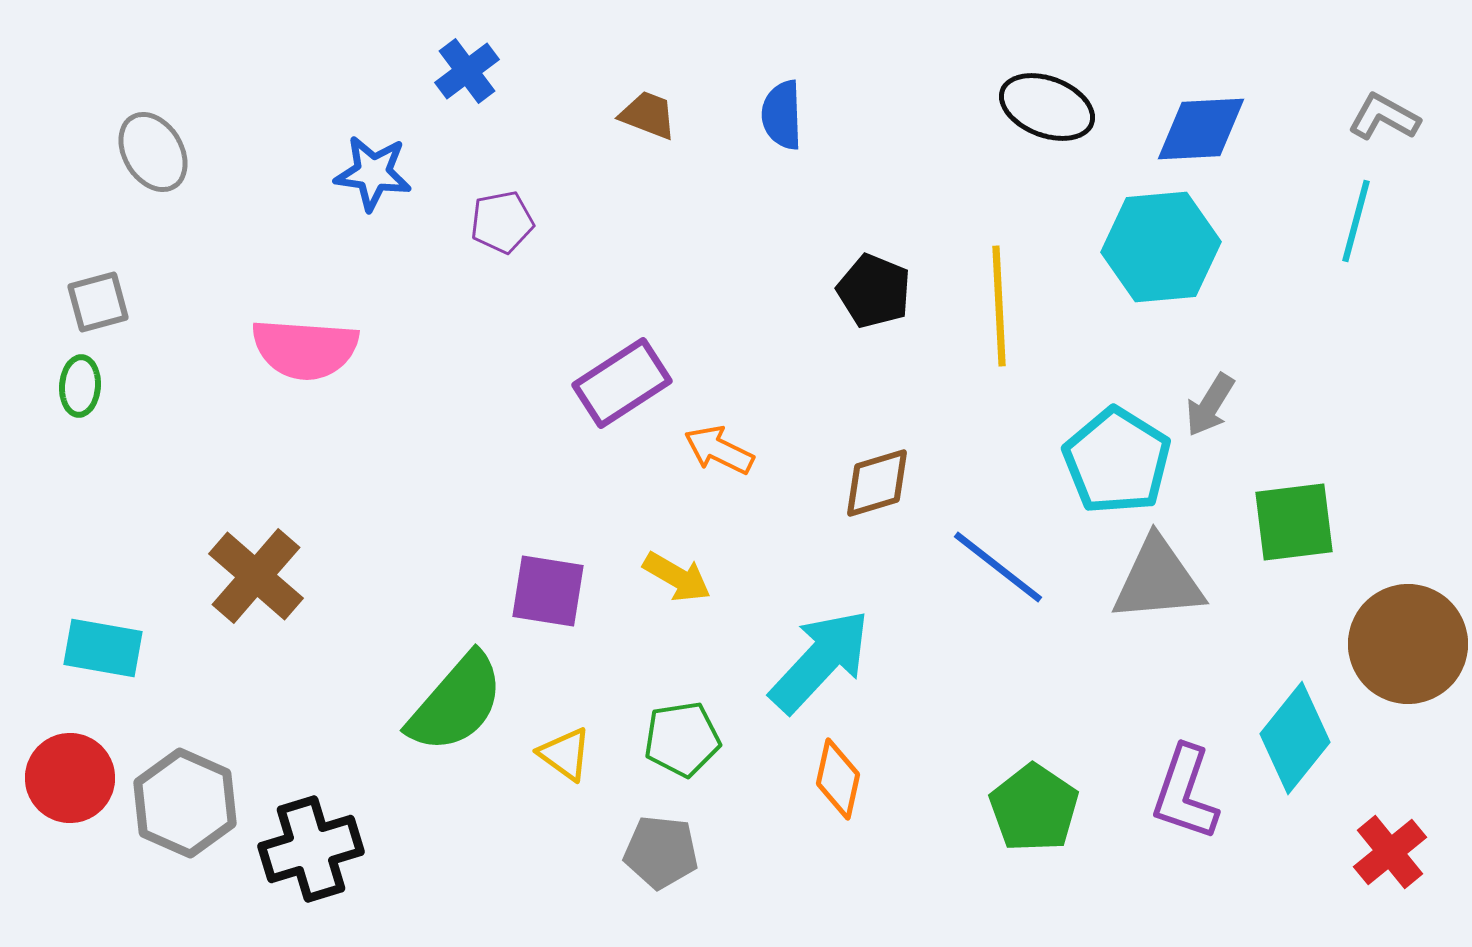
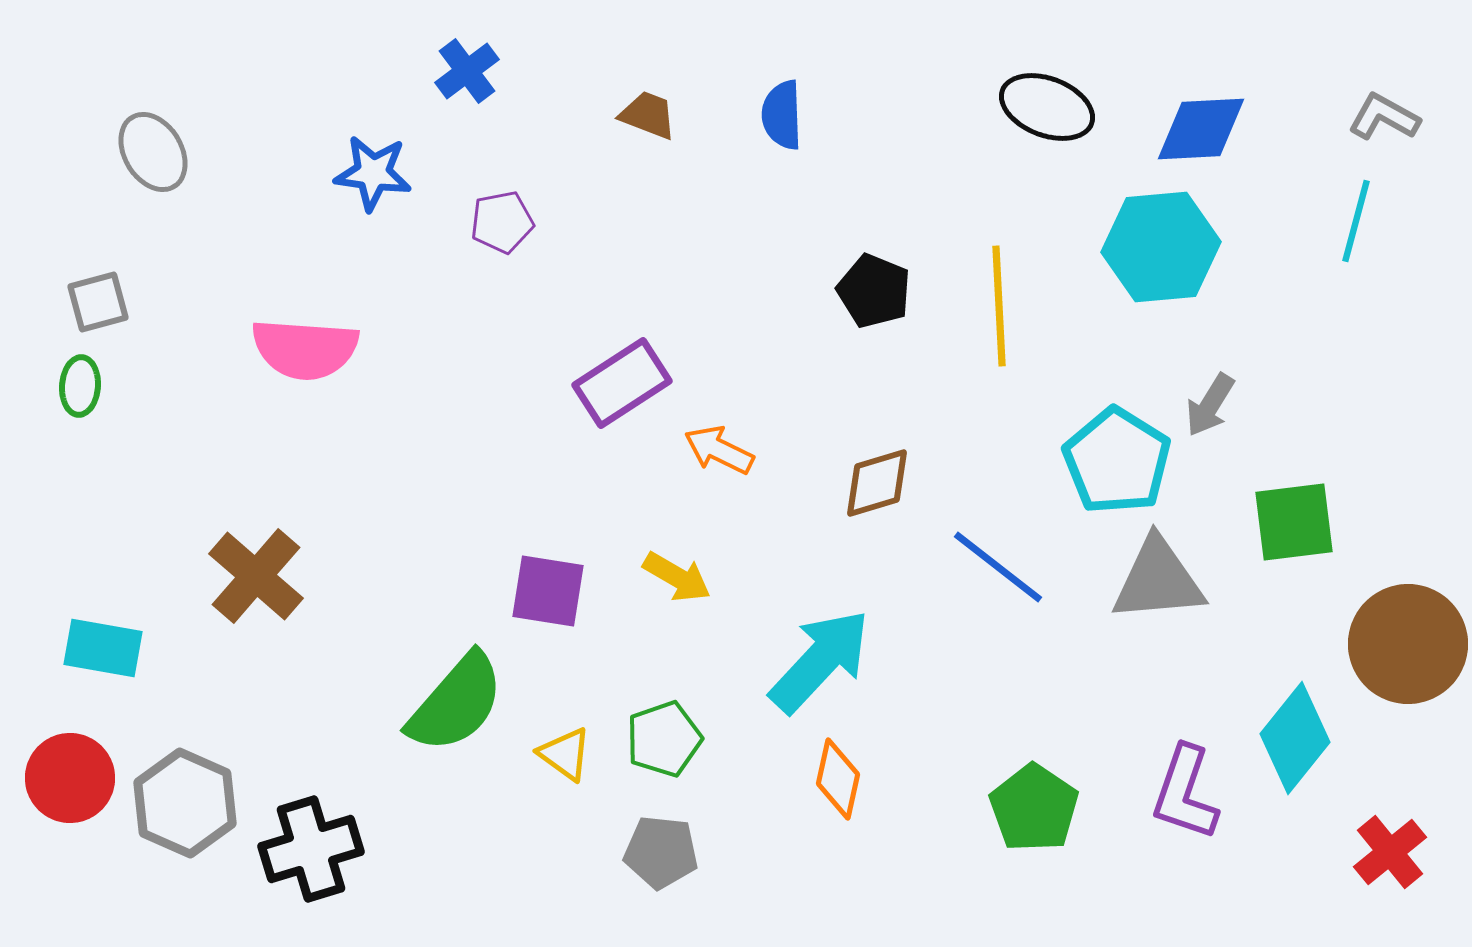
green pentagon at (682, 739): moved 18 px left; rotated 10 degrees counterclockwise
